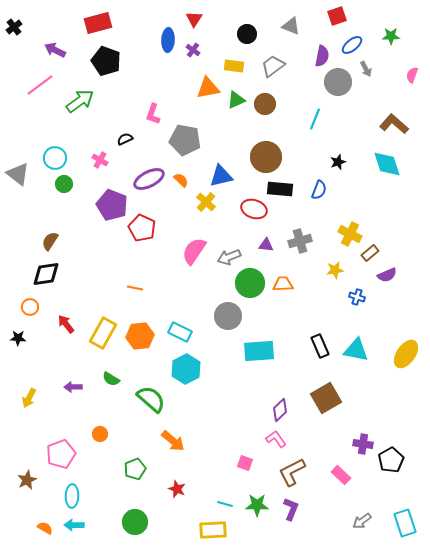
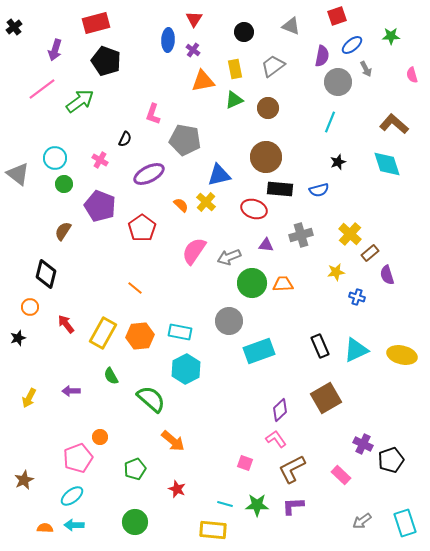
red rectangle at (98, 23): moved 2 px left
black circle at (247, 34): moved 3 px left, 2 px up
purple arrow at (55, 50): rotated 100 degrees counterclockwise
yellow rectangle at (234, 66): moved 1 px right, 3 px down; rotated 72 degrees clockwise
pink semicircle at (412, 75): rotated 35 degrees counterclockwise
pink line at (40, 85): moved 2 px right, 4 px down
orange triangle at (208, 88): moved 5 px left, 7 px up
green triangle at (236, 100): moved 2 px left
brown circle at (265, 104): moved 3 px right, 4 px down
cyan line at (315, 119): moved 15 px right, 3 px down
black semicircle at (125, 139): rotated 140 degrees clockwise
blue triangle at (221, 176): moved 2 px left, 1 px up
purple ellipse at (149, 179): moved 5 px up
orange semicircle at (181, 180): moved 25 px down
blue semicircle at (319, 190): rotated 54 degrees clockwise
purple pentagon at (112, 205): moved 12 px left, 1 px down
red pentagon at (142, 228): rotated 12 degrees clockwise
yellow cross at (350, 234): rotated 15 degrees clockwise
brown semicircle at (50, 241): moved 13 px right, 10 px up
gray cross at (300, 241): moved 1 px right, 6 px up
yellow star at (335, 270): moved 1 px right, 2 px down
black diamond at (46, 274): rotated 68 degrees counterclockwise
purple semicircle at (387, 275): rotated 96 degrees clockwise
green circle at (250, 283): moved 2 px right
orange line at (135, 288): rotated 28 degrees clockwise
gray circle at (228, 316): moved 1 px right, 5 px down
cyan rectangle at (180, 332): rotated 15 degrees counterclockwise
black star at (18, 338): rotated 21 degrees counterclockwise
cyan triangle at (356, 350): rotated 36 degrees counterclockwise
cyan rectangle at (259, 351): rotated 16 degrees counterclockwise
yellow ellipse at (406, 354): moved 4 px left, 1 px down; rotated 68 degrees clockwise
green semicircle at (111, 379): moved 3 px up; rotated 30 degrees clockwise
purple arrow at (73, 387): moved 2 px left, 4 px down
orange circle at (100, 434): moved 3 px down
purple cross at (363, 444): rotated 18 degrees clockwise
pink pentagon at (61, 454): moved 17 px right, 4 px down
black pentagon at (391, 460): rotated 10 degrees clockwise
brown L-shape at (292, 472): moved 3 px up
brown star at (27, 480): moved 3 px left
cyan ellipse at (72, 496): rotated 50 degrees clockwise
purple L-shape at (291, 509): moved 2 px right, 3 px up; rotated 115 degrees counterclockwise
orange semicircle at (45, 528): rotated 28 degrees counterclockwise
yellow rectangle at (213, 530): rotated 8 degrees clockwise
